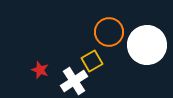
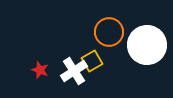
white cross: moved 10 px up
